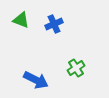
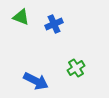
green triangle: moved 3 px up
blue arrow: moved 1 px down
